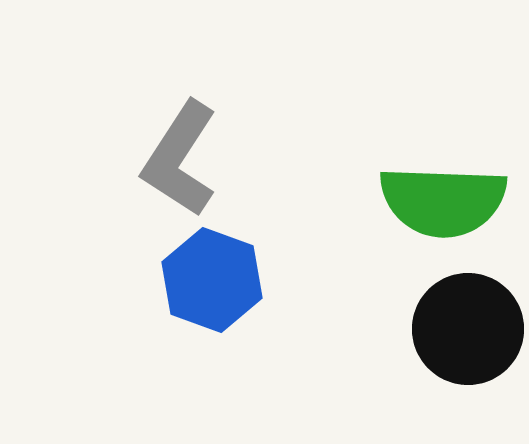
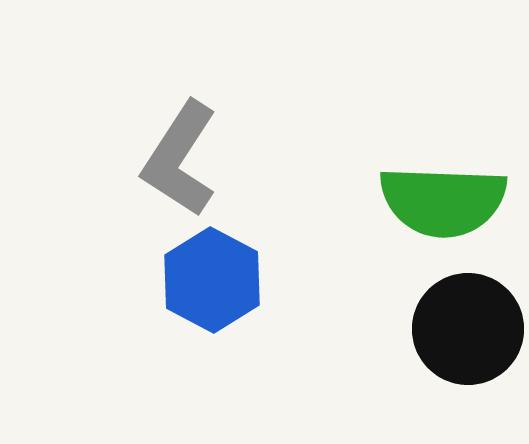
blue hexagon: rotated 8 degrees clockwise
